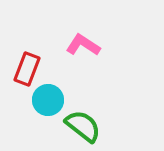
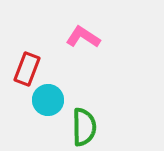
pink L-shape: moved 8 px up
green semicircle: moved 1 px right, 1 px down; rotated 51 degrees clockwise
